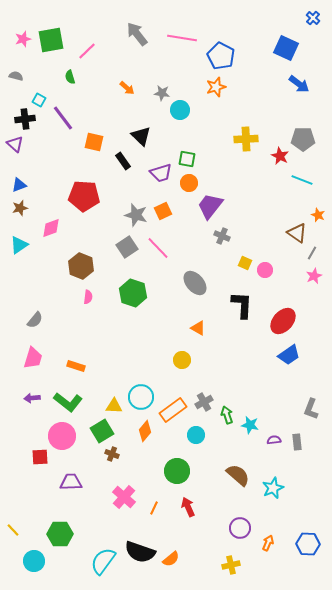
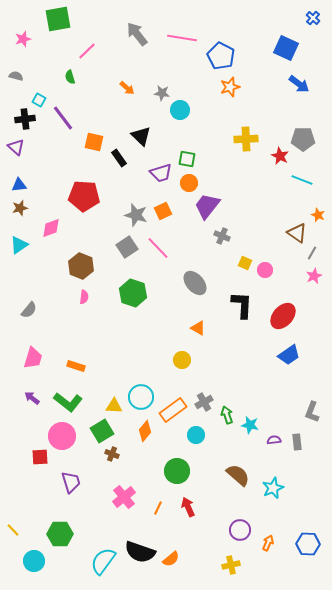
green square at (51, 40): moved 7 px right, 21 px up
orange star at (216, 87): moved 14 px right
purple triangle at (15, 144): moved 1 px right, 3 px down
black rectangle at (123, 161): moved 4 px left, 3 px up
blue triangle at (19, 185): rotated 14 degrees clockwise
purple trapezoid at (210, 206): moved 3 px left
pink semicircle at (88, 297): moved 4 px left
gray semicircle at (35, 320): moved 6 px left, 10 px up
red ellipse at (283, 321): moved 5 px up
purple arrow at (32, 398): rotated 42 degrees clockwise
gray L-shape at (311, 409): moved 1 px right, 3 px down
purple trapezoid at (71, 482): rotated 75 degrees clockwise
pink cross at (124, 497): rotated 10 degrees clockwise
orange line at (154, 508): moved 4 px right
purple circle at (240, 528): moved 2 px down
